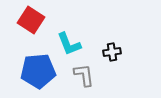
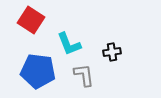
blue pentagon: rotated 12 degrees clockwise
